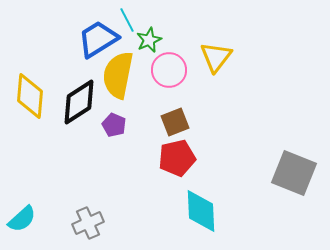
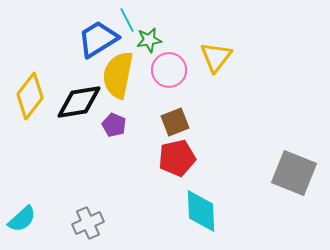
green star: rotated 15 degrees clockwise
yellow diamond: rotated 33 degrees clockwise
black diamond: rotated 24 degrees clockwise
